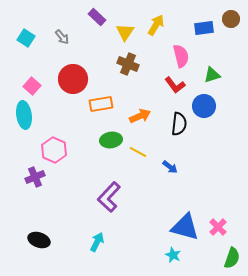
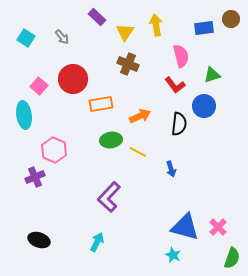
yellow arrow: rotated 40 degrees counterclockwise
pink square: moved 7 px right
blue arrow: moved 1 px right, 2 px down; rotated 35 degrees clockwise
